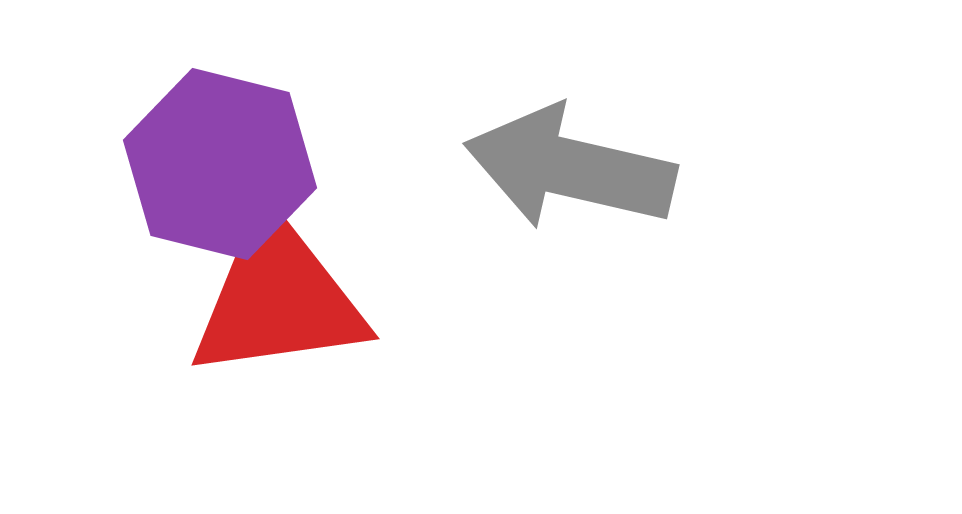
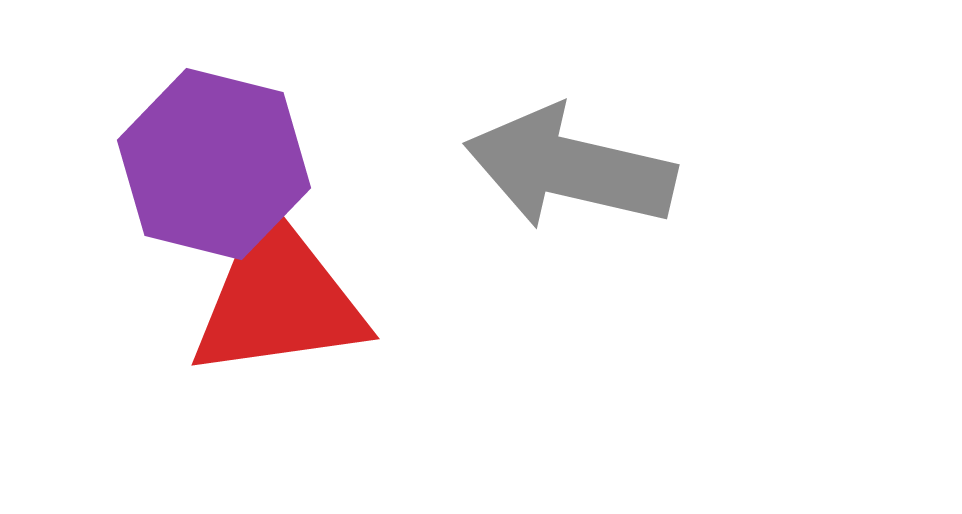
purple hexagon: moved 6 px left
